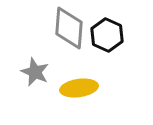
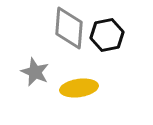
black hexagon: rotated 24 degrees clockwise
